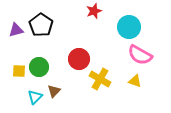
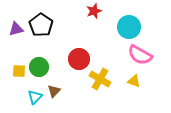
purple triangle: moved 1 px up
yellow triangle: moved 1 px left
